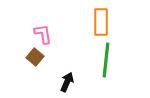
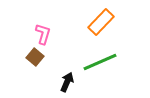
orange rectangle: rotated 44 degrees clockwise
pink L-shape: rotated 25 degrees clockwise
green line: moved 6 px left, 2 px down; rotated 60 degrees clockwise
